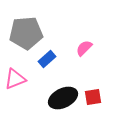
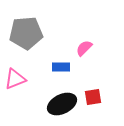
blue rectangle: moved 14 px right, 8 px down; rotated 42 degrees clockwise
black ellipse: moved 1 px left, 6 px down
